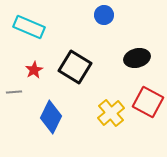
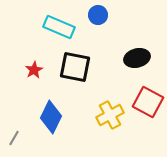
blue circle: moved 6 px left
cyan rectangle: moved 30 px right
black square: rotated 20 degrees counterclockwise
gray line: moved 46 px down; rotated 56 degrees counterclockwise
yellow cross: moved 1 px left, 2 px down; rotated 12 degrees clockwise
